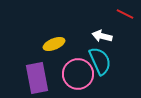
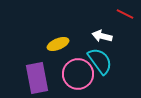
yellow ellipse: moved 4 px right
cyan semicircle: rotated 12 degrees counterclockwise
